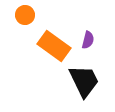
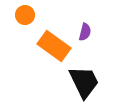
purple semicircle: moved 3 px left, 8 px up
black trapezoid: moved 1 px down
